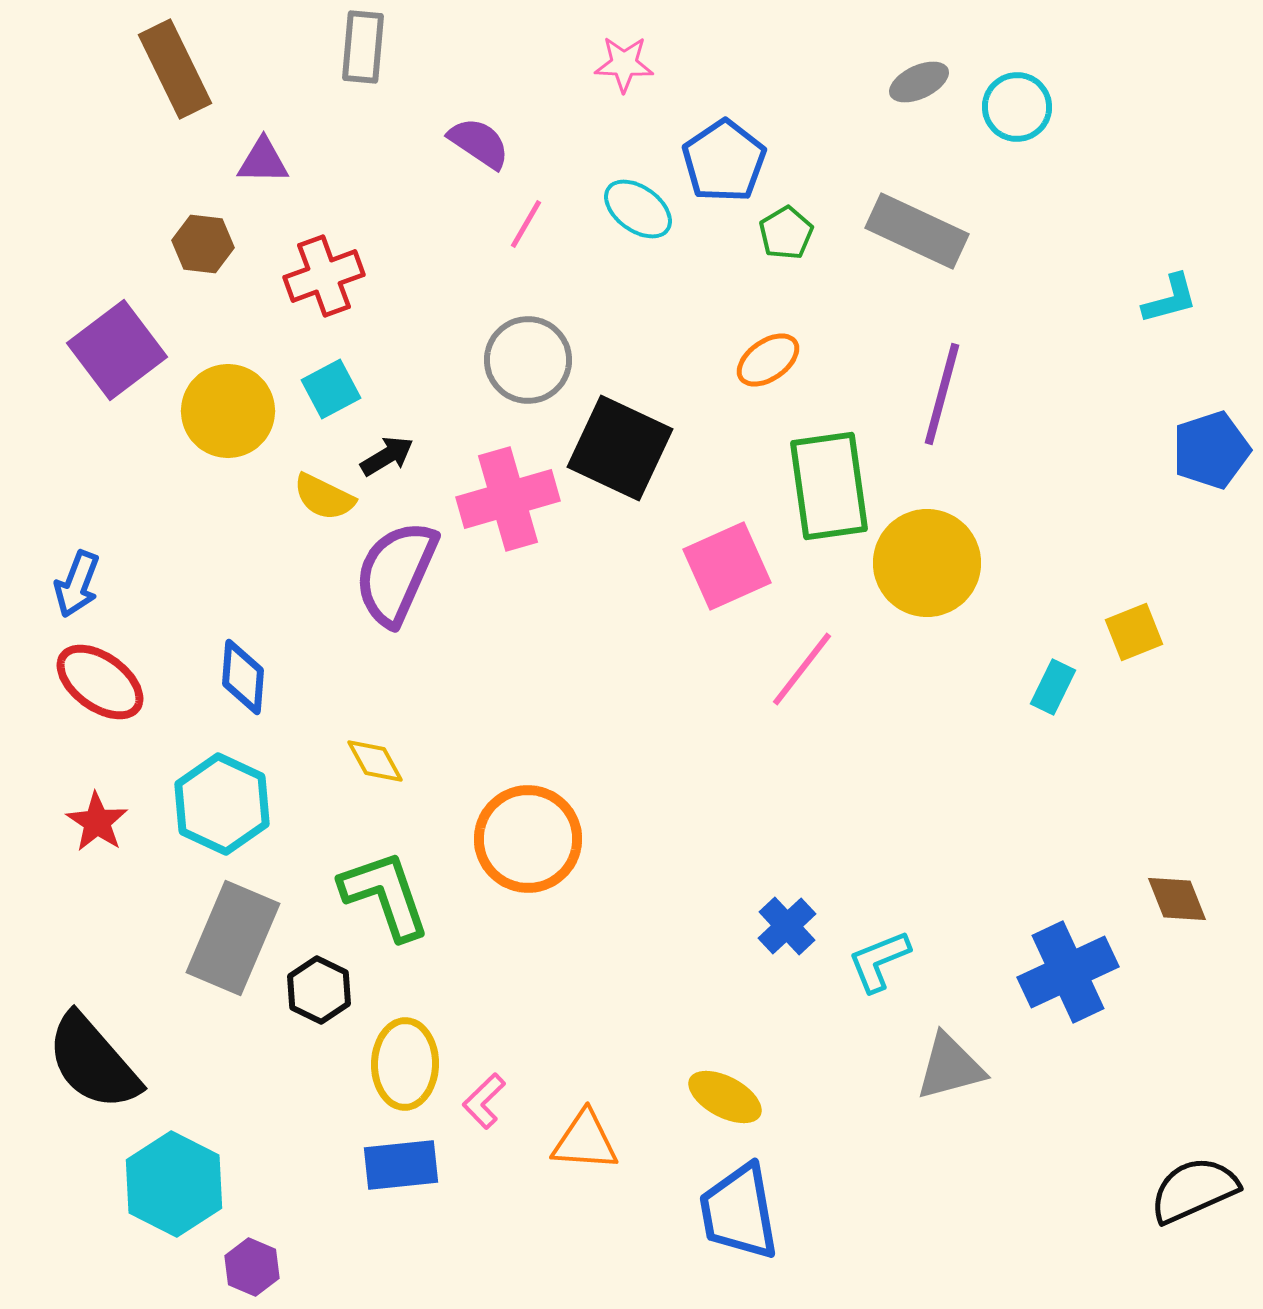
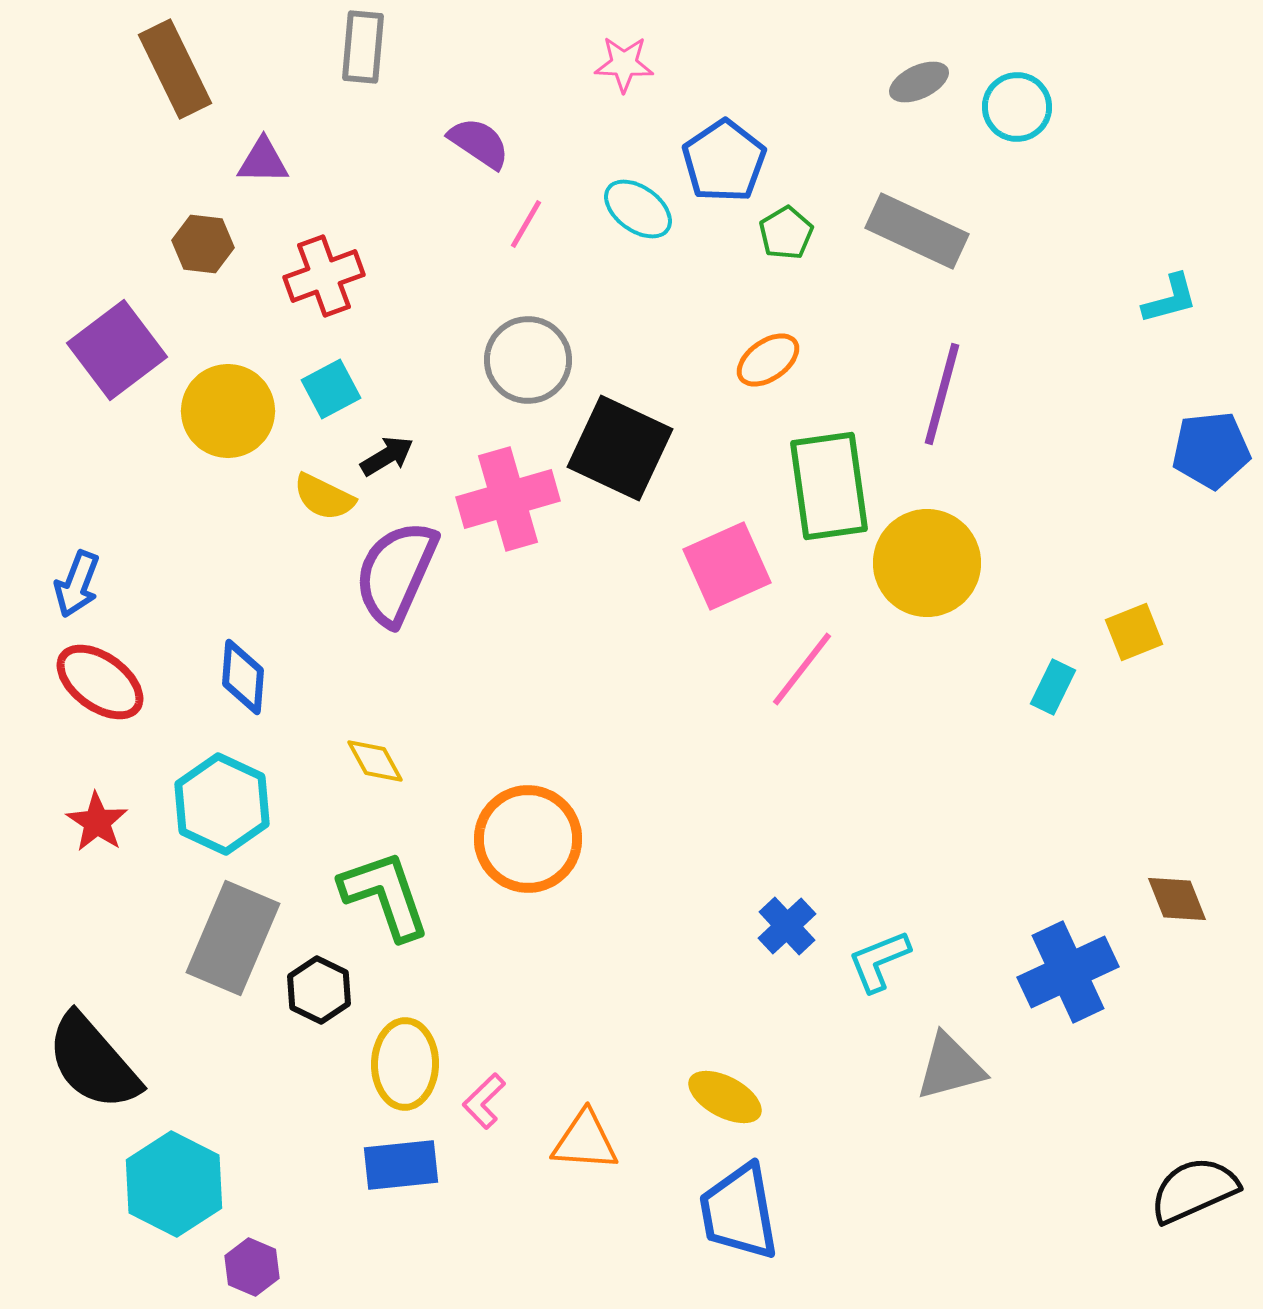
blue pentagon at (1211, 450): rotated 12 degrees clockwise
